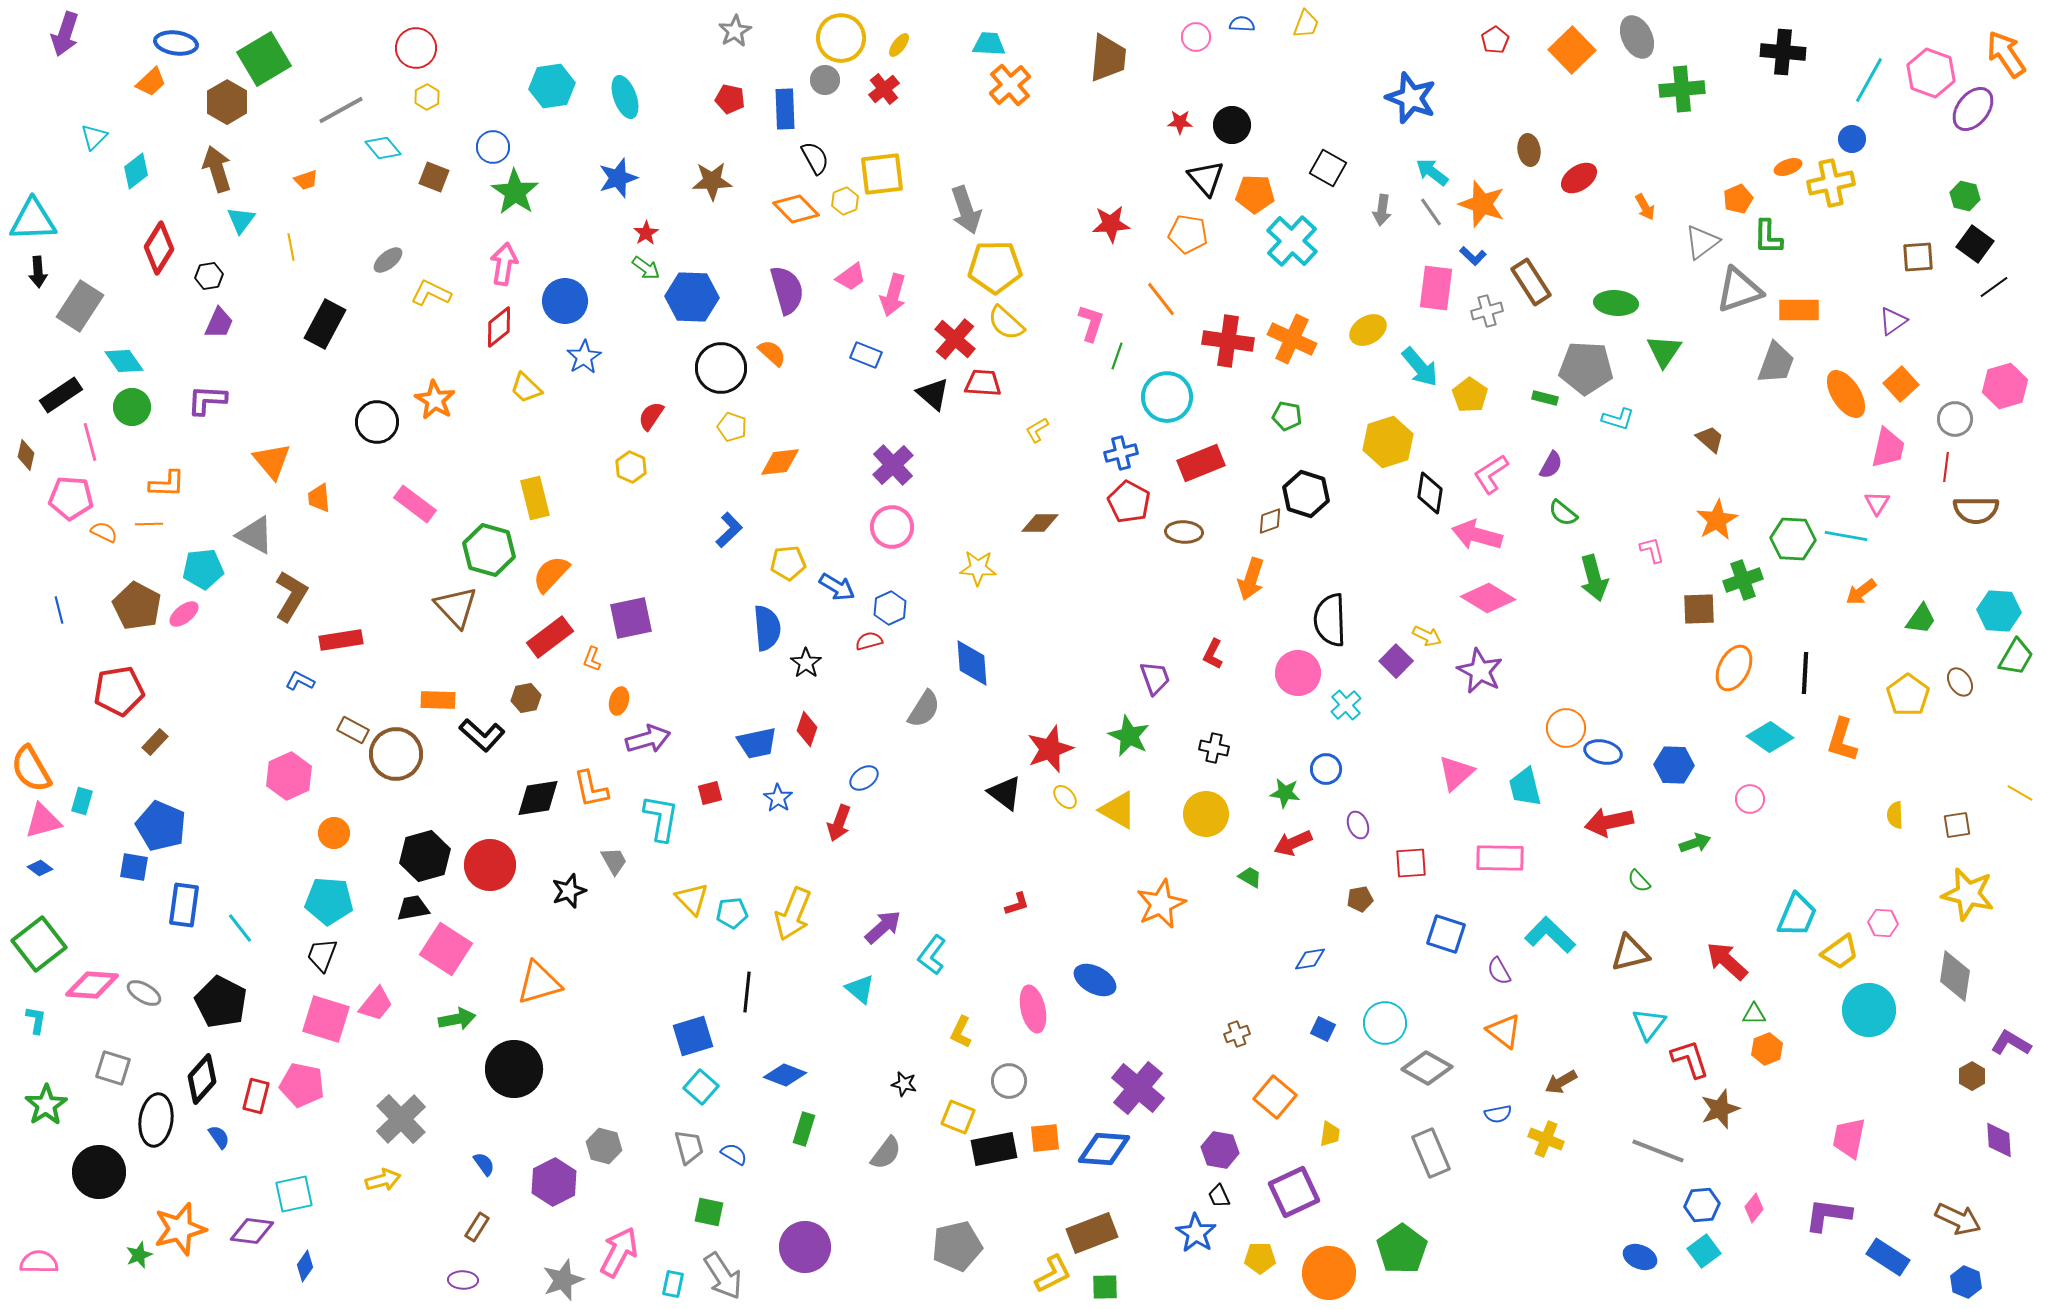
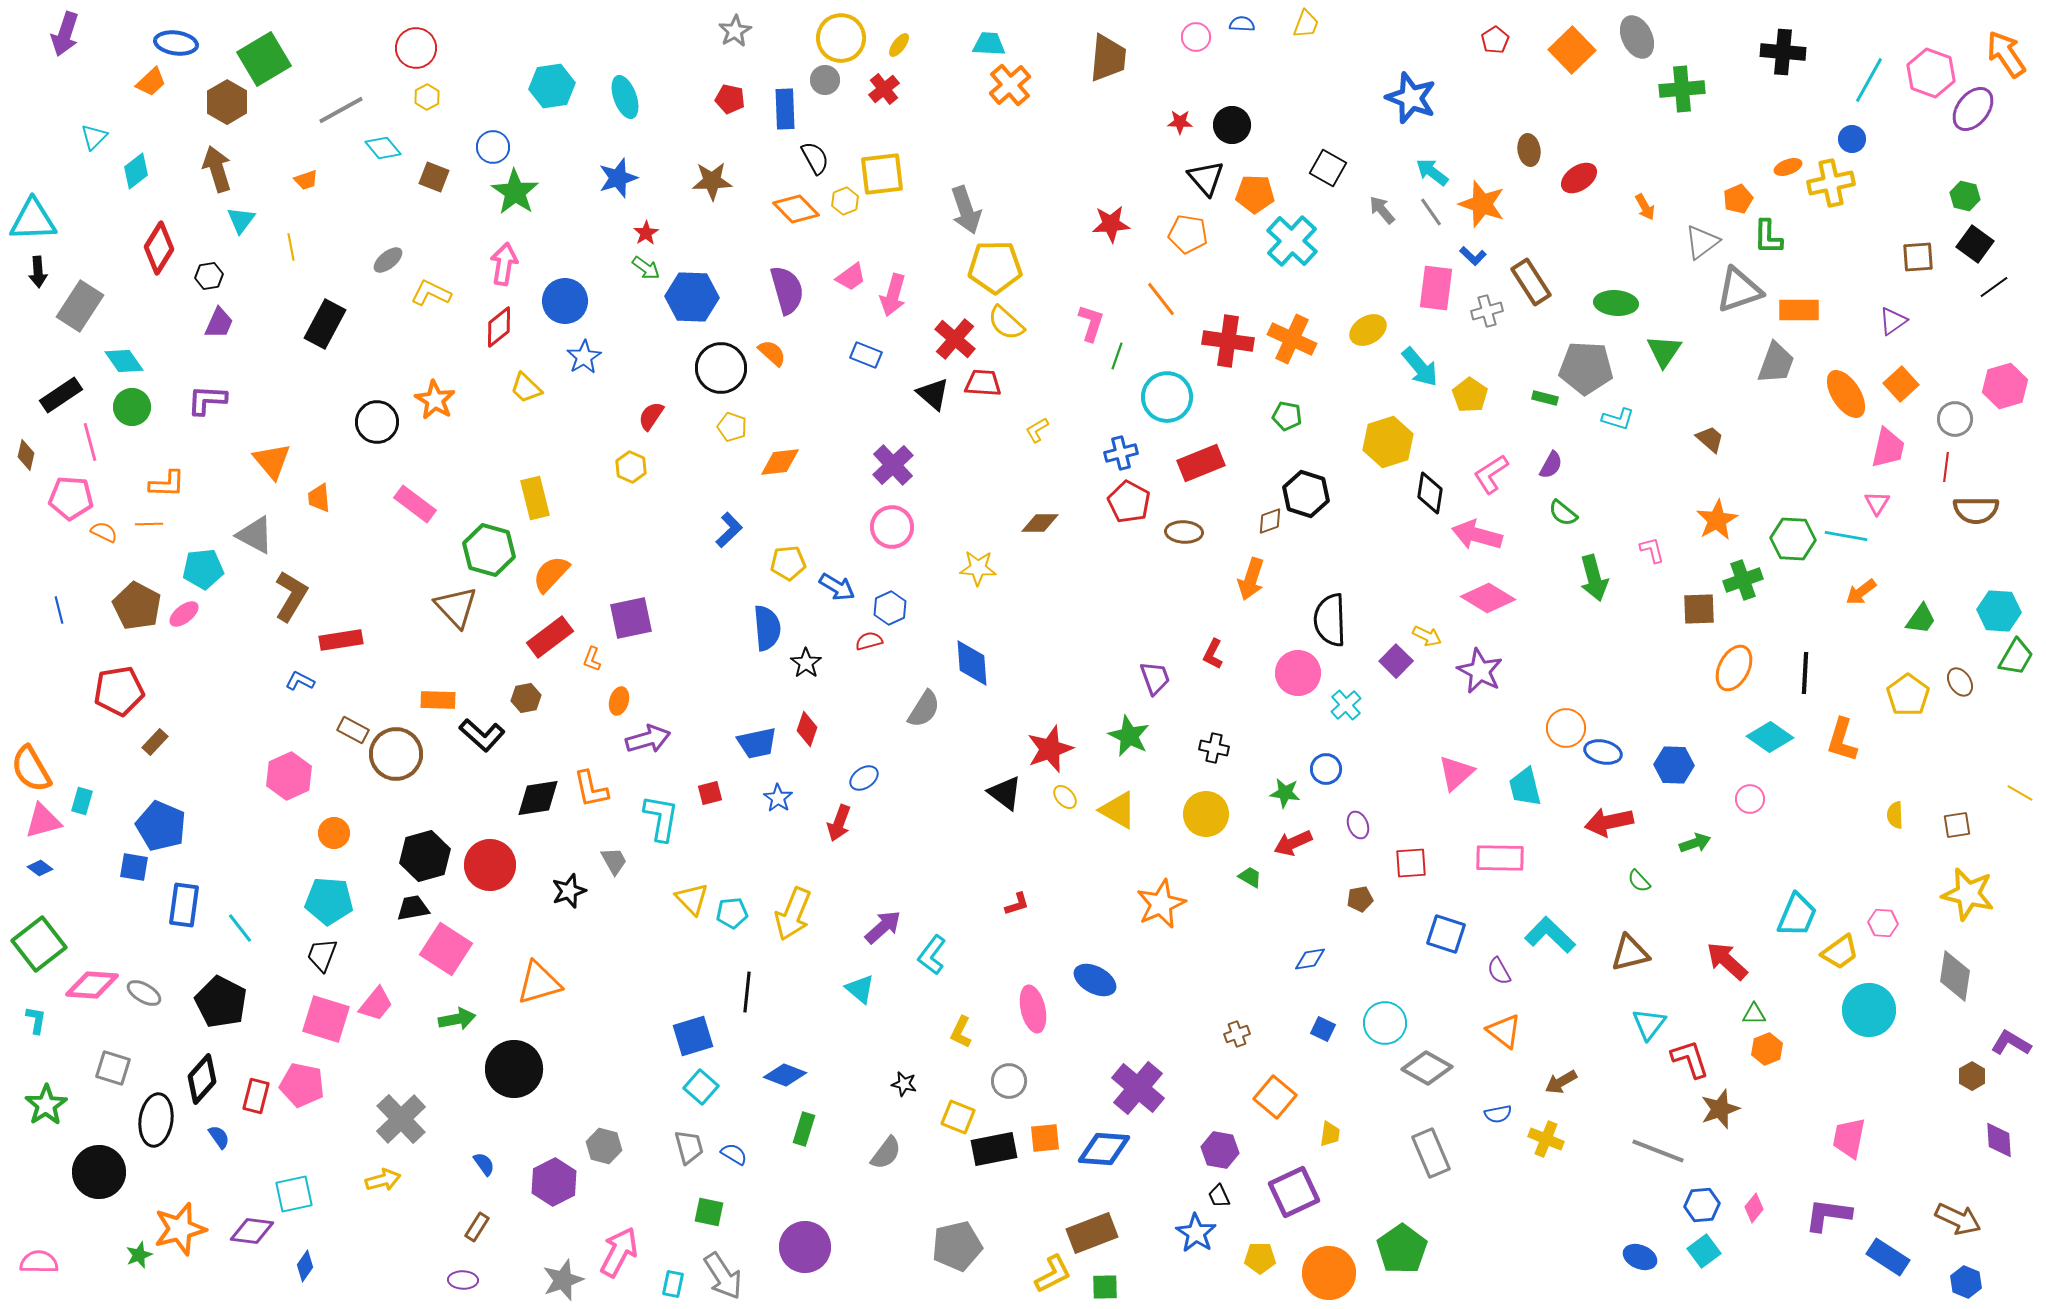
gray arrow at (1382, 210): rotated 132 degrees clockwise
